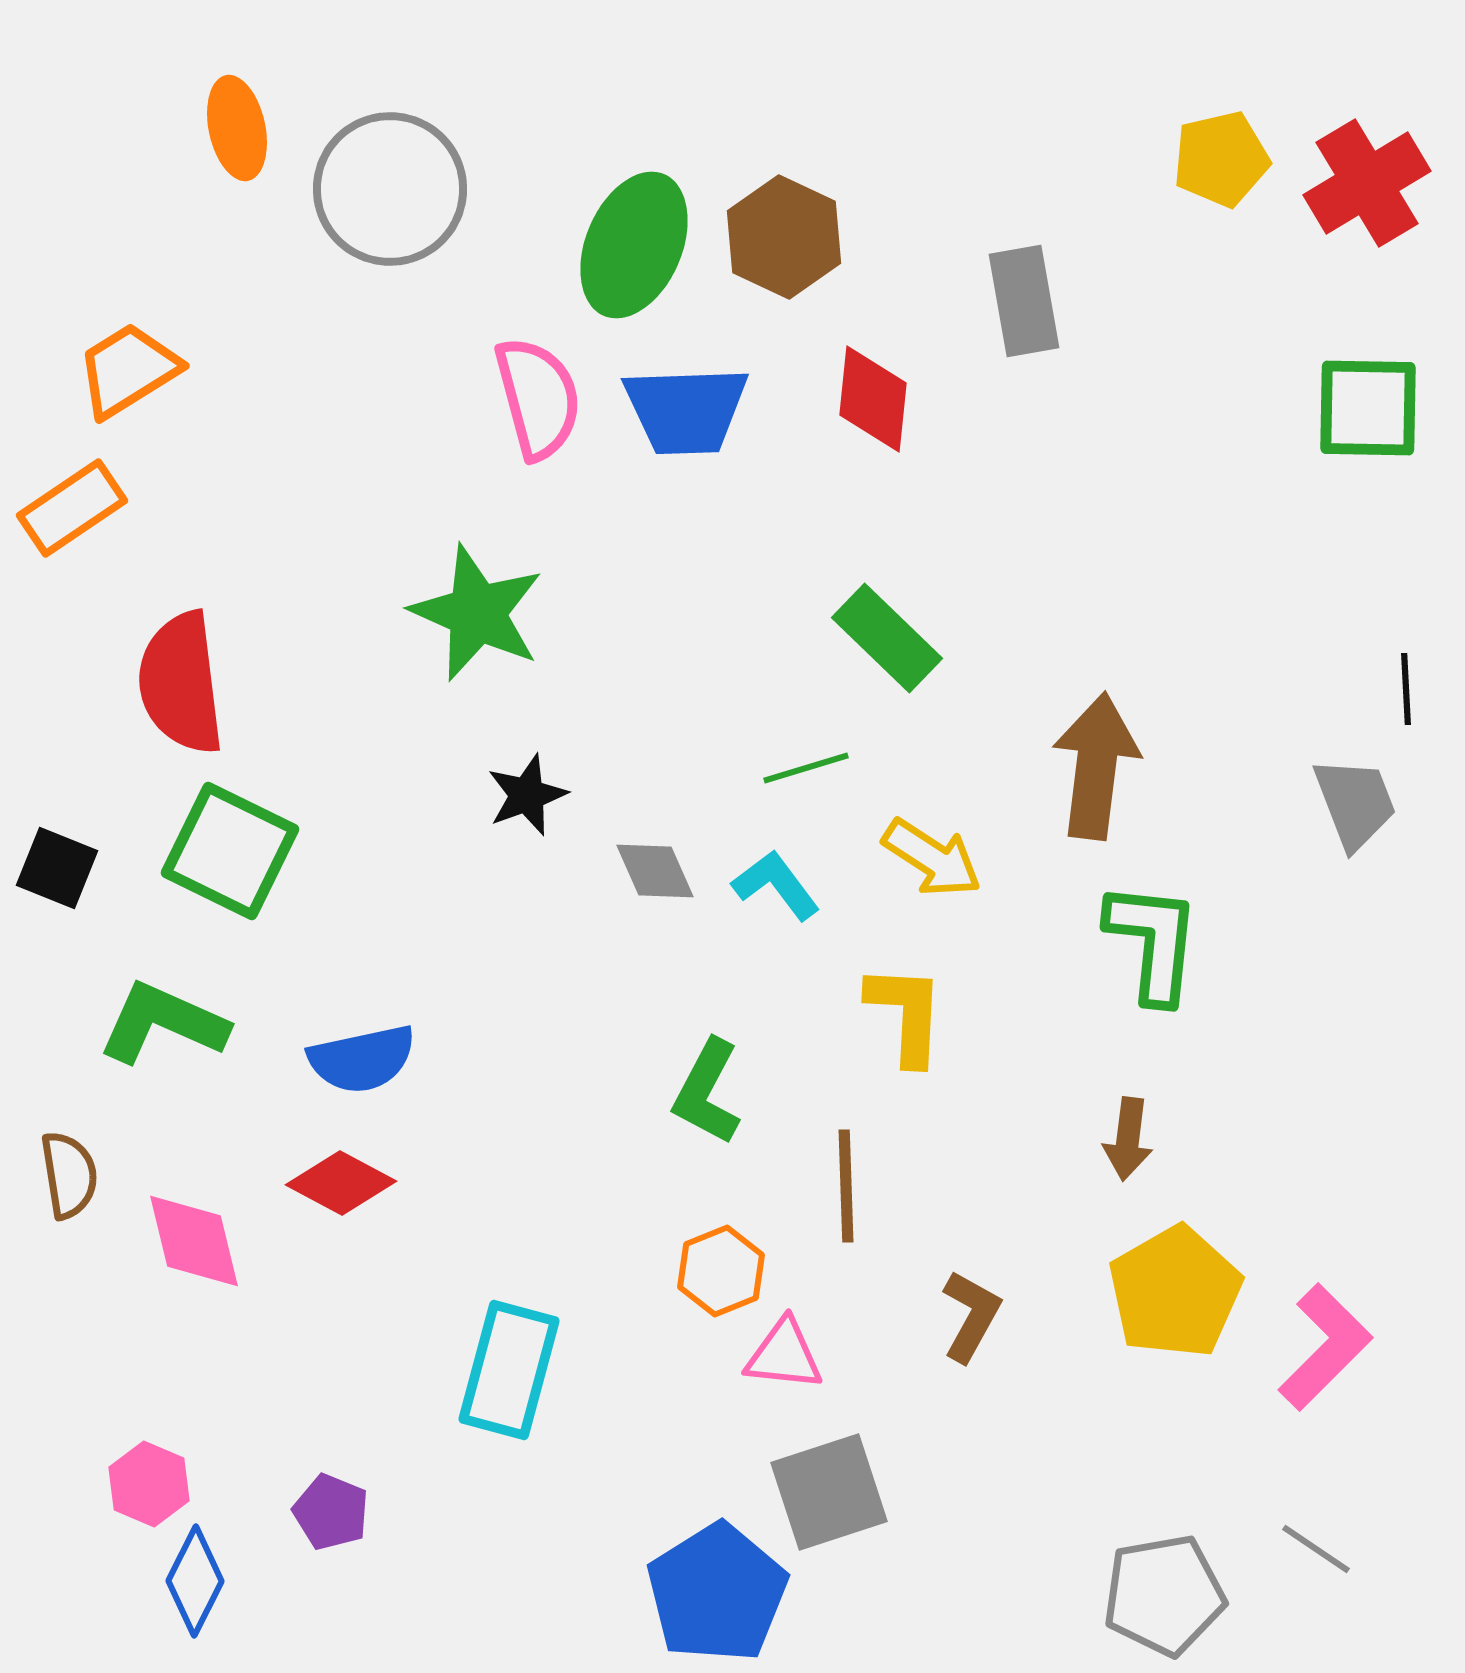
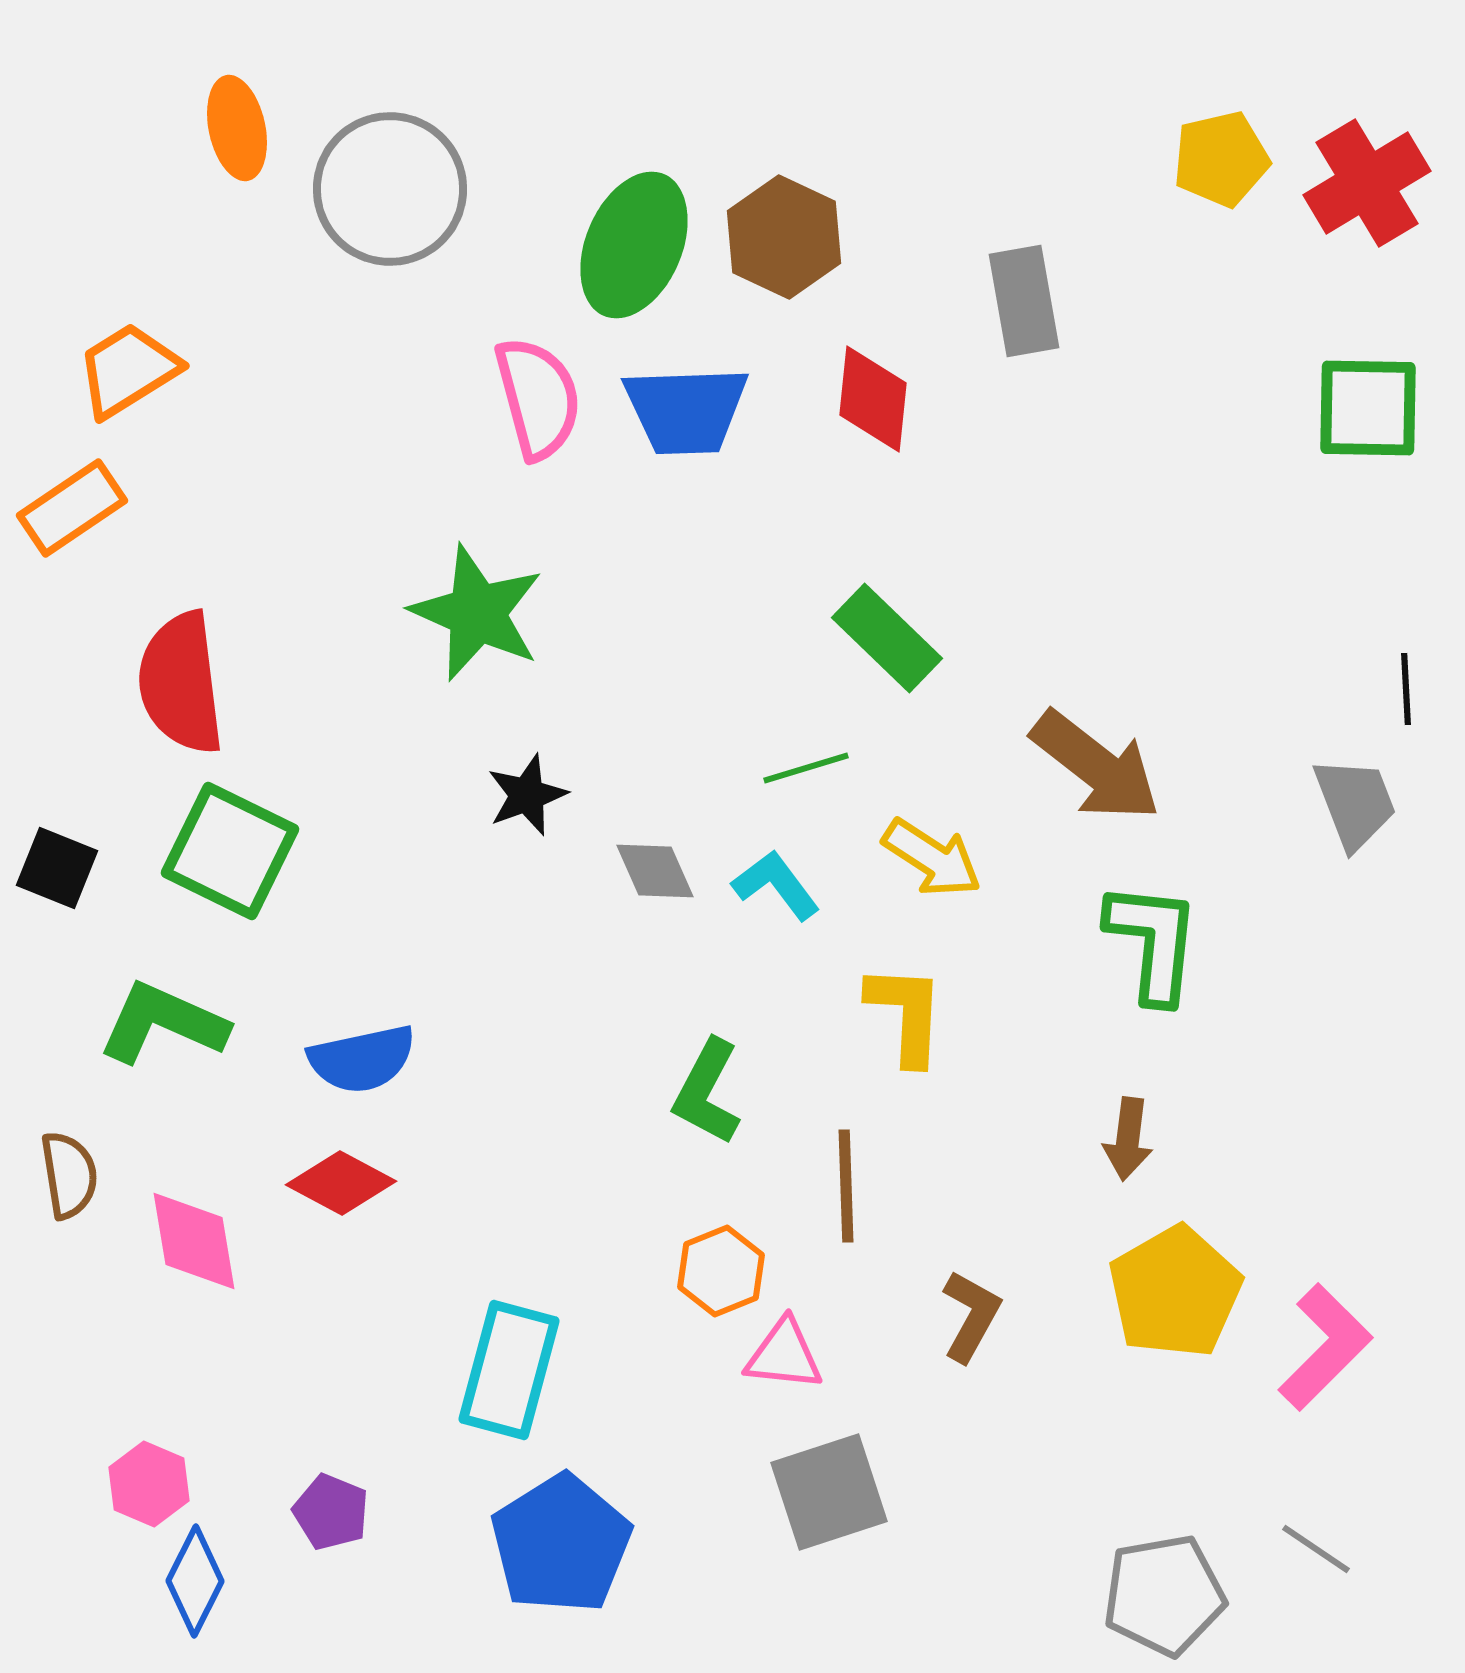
brown arrow at (1096, 766): rotated 121 degrees clockwise
pink diamond at (194, 1241): rotated 4 degrees clockwise
blue pentagon at (717, 1593): moved 156 px left, 49 px up
